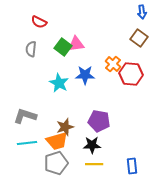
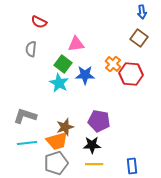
green square: moved 17 px down
